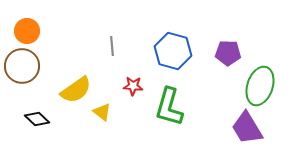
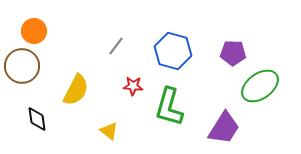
orange circle: moved 7 px right
gray line: moved 4 px right; rotated 42 degrees clockwise
purple pentagon: moved 5 px right
green ellipse: rotated 36 degrees clockwise
yellow semicircle: rotated 28 degrees counterclockwise
yellow triangle: moved 7 px right, 19 px down
black diamond: rotated 40 degrees clockwise
purple trapezoid: moved 23 px left; rotated 117 degrees counterclockwise
